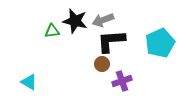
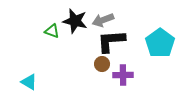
green triangle: rotated 28 degrees clockwise
cyan pentagon: rotated 12 degrees counterclockwise
purple cross: moved 1 px right, 6 px up; rotated 18 degrees clockwise
